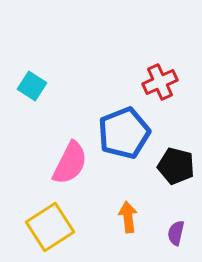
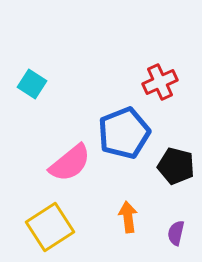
cyan square: moved 2 px up
pink semicircle: rotated 24 degrees clockwise
